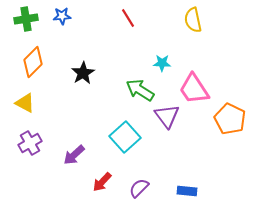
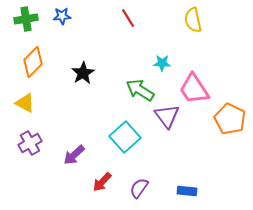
purple semicircle: rotated 10 degrees counterclockwise
